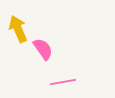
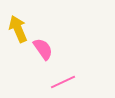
pink line: rotated 15 degrees counterclockwise
